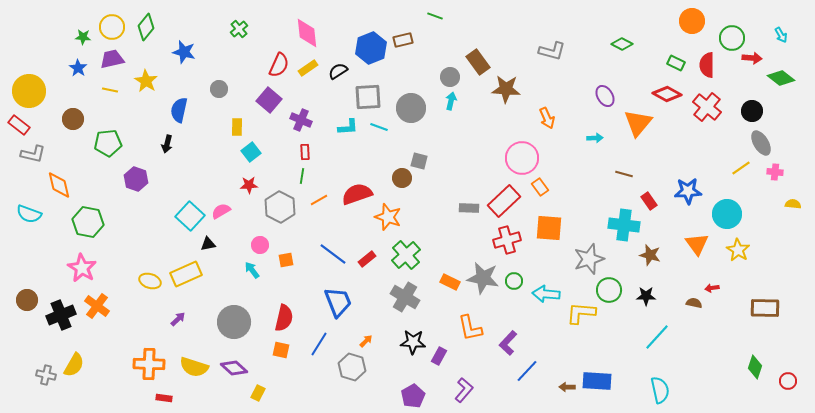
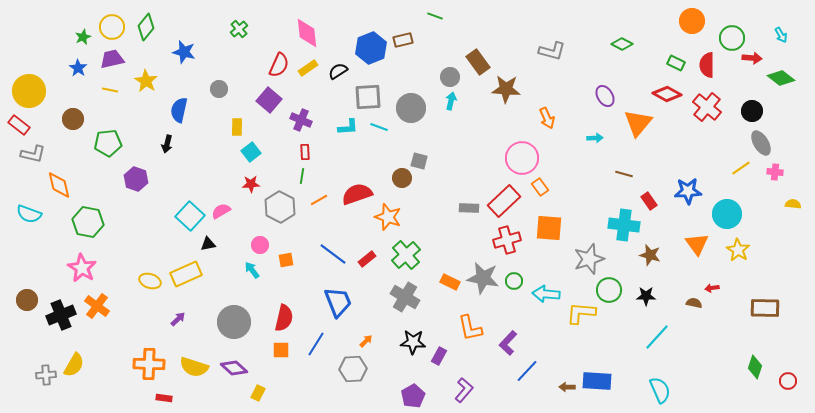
green star at (83, 37): rotated 28 degrees counterclockwise
red star at (249, 185): moved 2 px right, 1 px up
blue line at (319, 344): moved 3 px left
orange square at (281, 350): rotated 12 degrees counterclockwise
gray hexagon at (352, 367): moved 1 px right, 2 px down; rotated 20 degrees counterclockwise
gray cross at (46, 375): rotated 18 degrees counterclockwise
cyan semicircle at (660, 390): rotated 12 degrees counterclockwise
